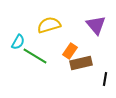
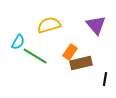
orange rectangle: moved 1 px down
